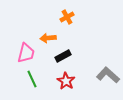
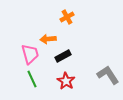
orange arrow: moved 1 px down
pink trapezoid: moved 4 px right, 1 px down; rotated 30 degrees counterclockwise
gray L-shape: rotated 15 degrees clockwise
